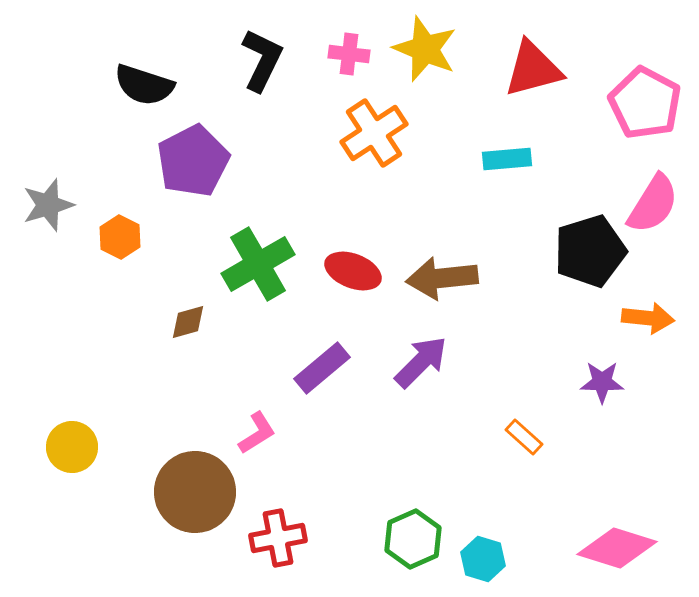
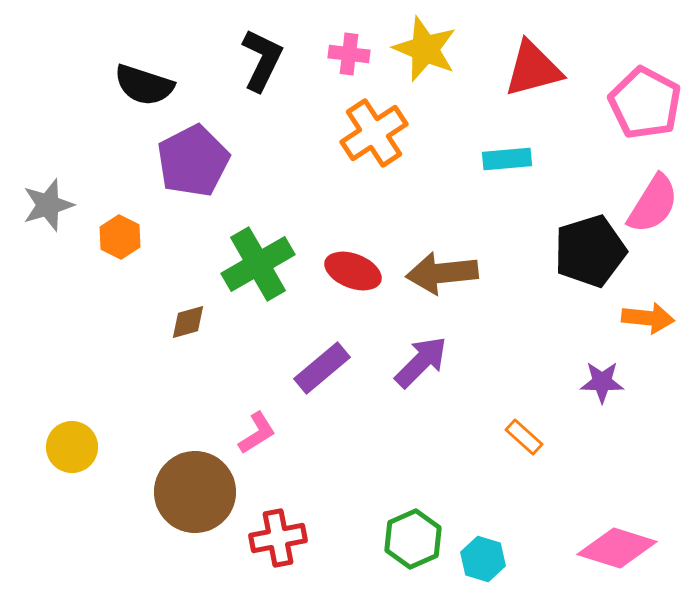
brown arrow: moved 5 px up
